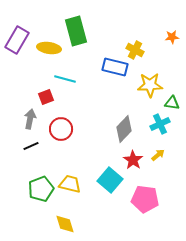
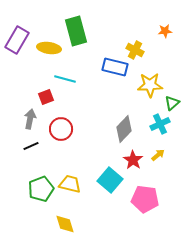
orange star: moved 7 px left, 6 px up
green triangle: rotated 49 degrees counterclockwise
